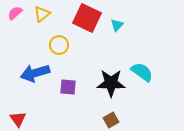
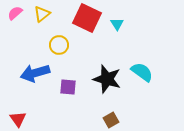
cyan triangle: moved 1 px up; rotated 16 degrees counterclockwise
black star: moved 4 px left, 4 px up; rotated 16 degrees clockwise
